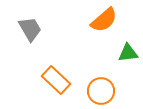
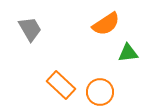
orange semicircle: moved 2 px right, 4 px down; rotated 8 degrees clockwise
orange rectangle: moved 5 px right, 5 px down
orange circle: moved 1 px left, 1 px down
